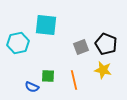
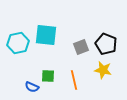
cyan square: moved 10 px down
